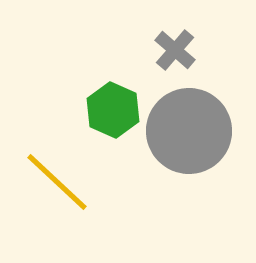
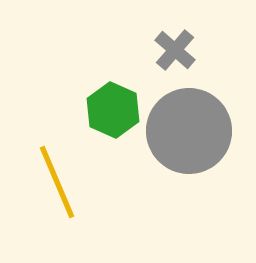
yellow line: rotated 24 degrees clockwise
